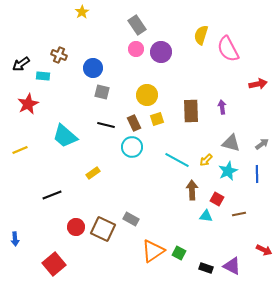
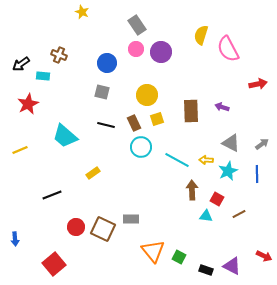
yellow star at (82, 12): rotated 16 degrees counterclockwise
blue circle at (93, 68): moved 14 px right, 5 px up
purple arrow at (222, 107): rotated 64 degrees counterclockwise
gray triangle at (231, 143): rotated 12 degrees clockwise
cyan circle at (132, 147): moved 9 px right
yellow arrow at (206, 160): rotated 48 degrees clockwise
brown line at (239, 214): rotated 16 degrees counterclockwise
gray rectangle at (131, 219): rotated 28 degrees counterclockwise
red arrow at (264, 250): moved 6 px down
orange triangle at (153, 251): rotated 35 degrees counterclockwise
green square at (179, 253): moved 4 px down
black rectangle at (206, 268): moved 2 px down
